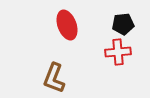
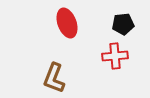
red ellipse: moved 2 px up
red cross: moved 3 px left, 4 px down
